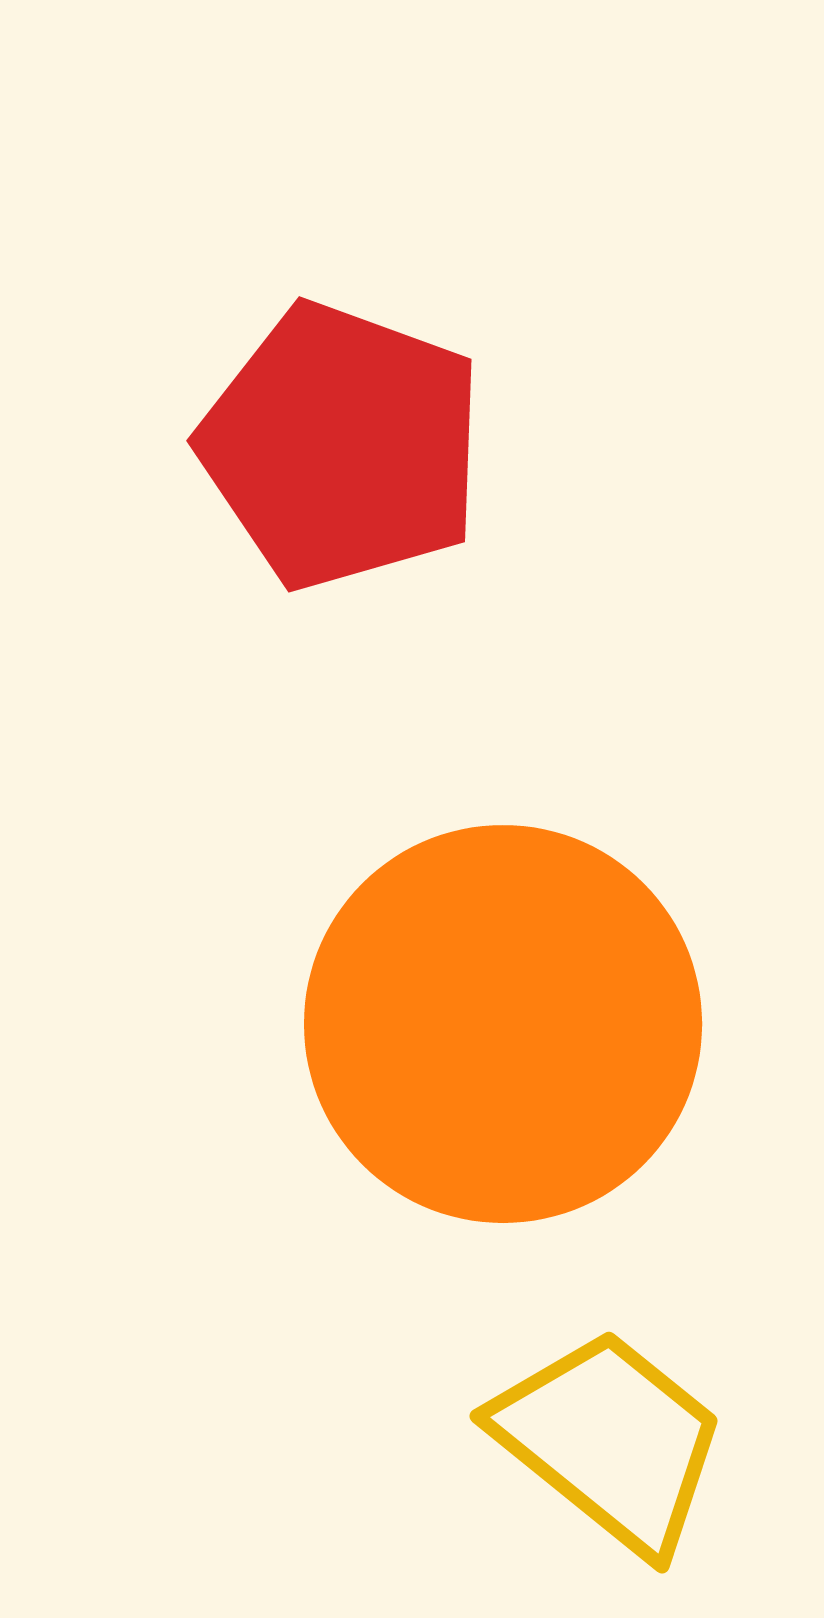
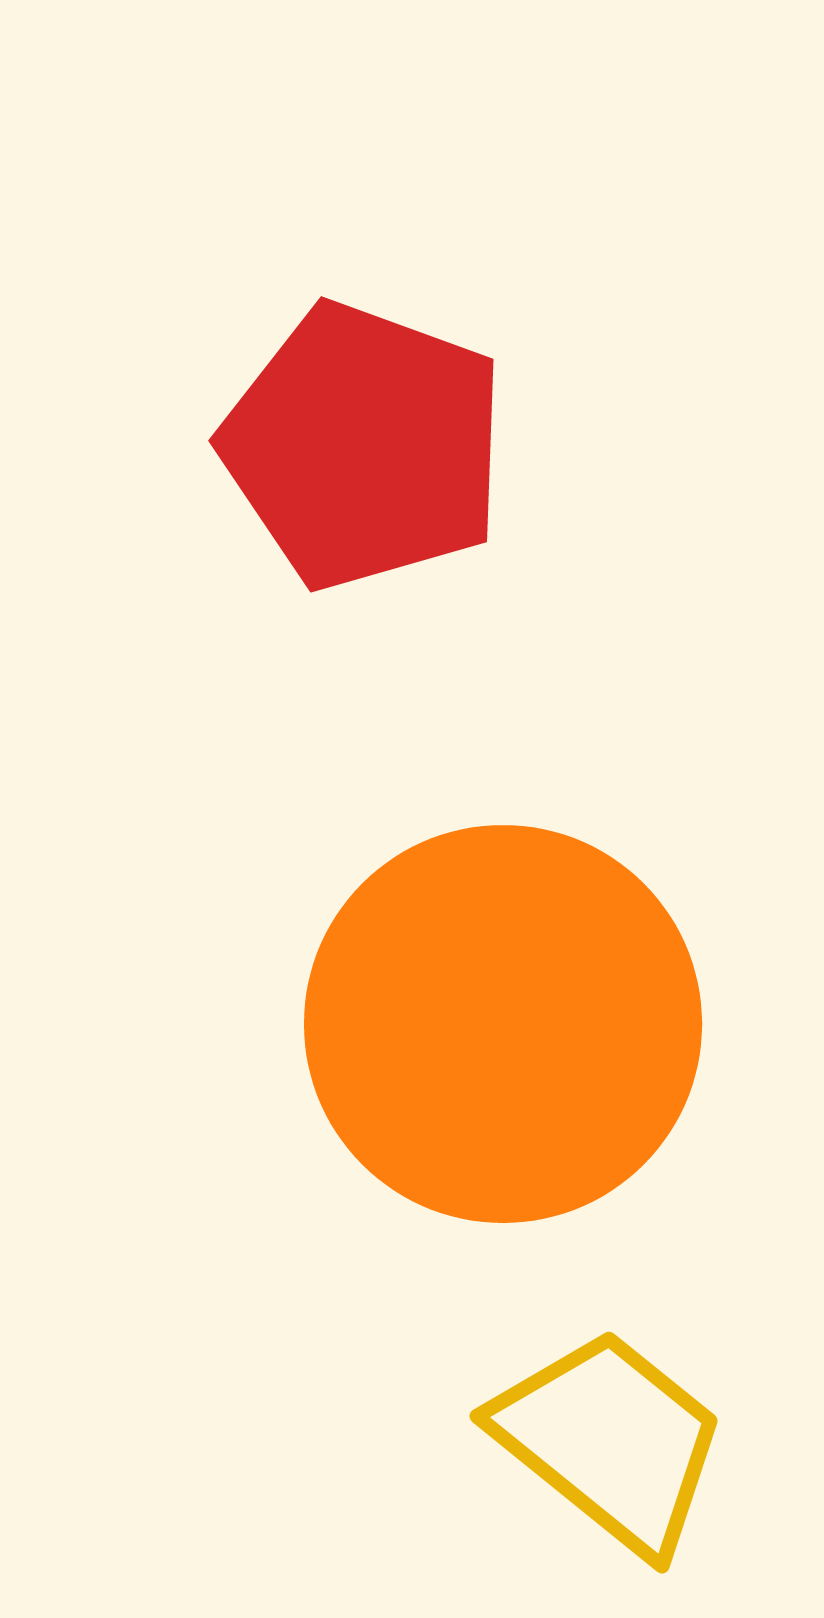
red pentagon: moved 22 px right
